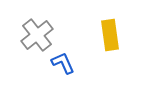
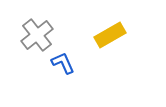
yellow rectangle: rotated 68 degrees clockwise
